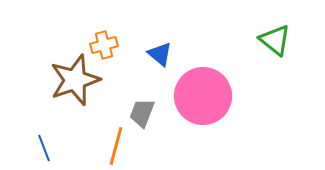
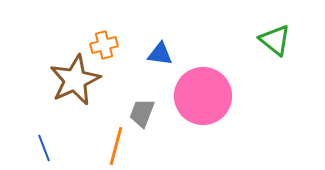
blue triangle: rotated 32 degrees counterclockwise
brown star: rotated 6 degrees counterclockwise
